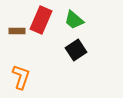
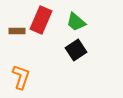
green trapezoid: moved 2 px right, 2 px down
